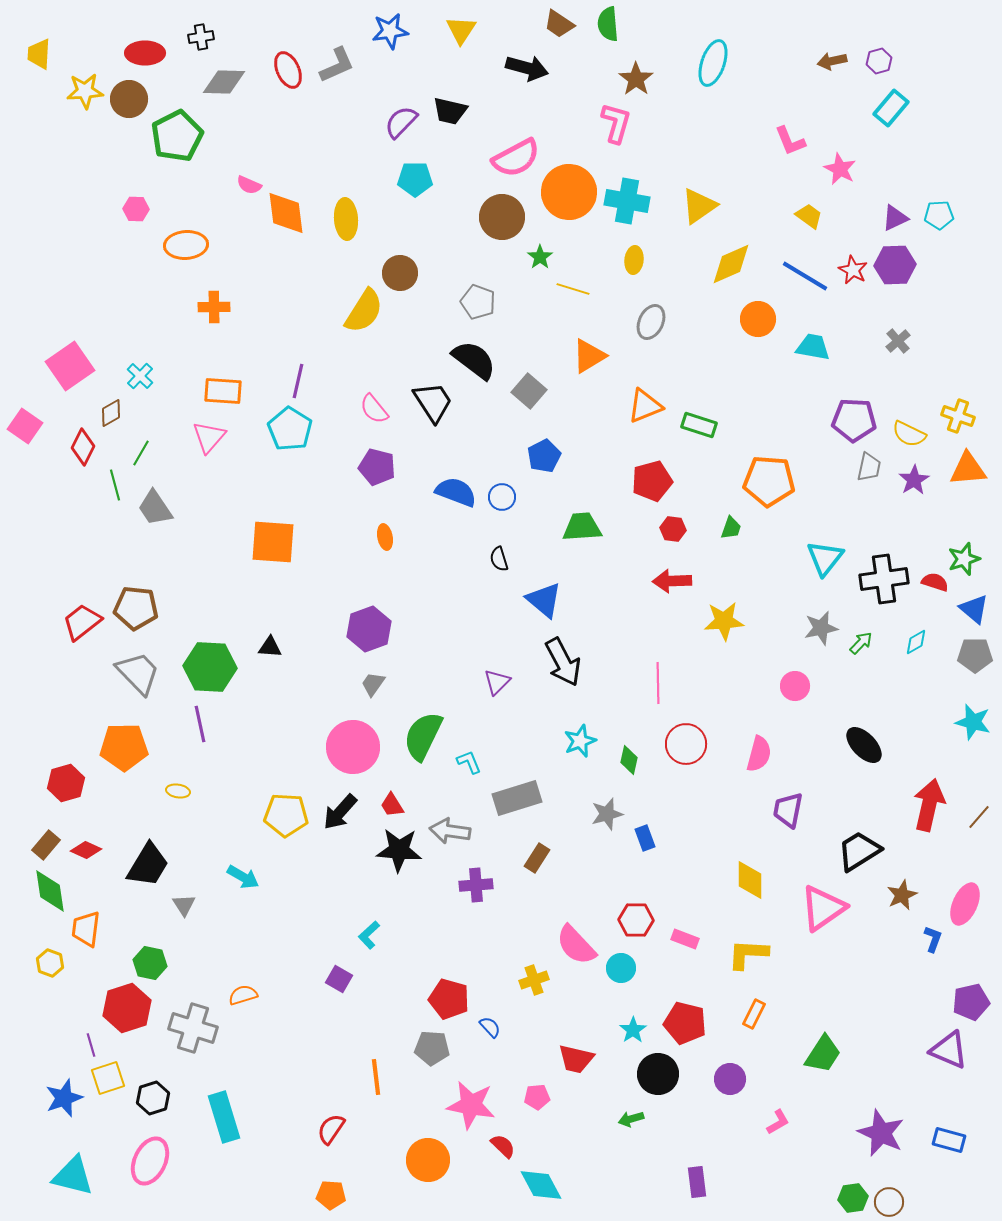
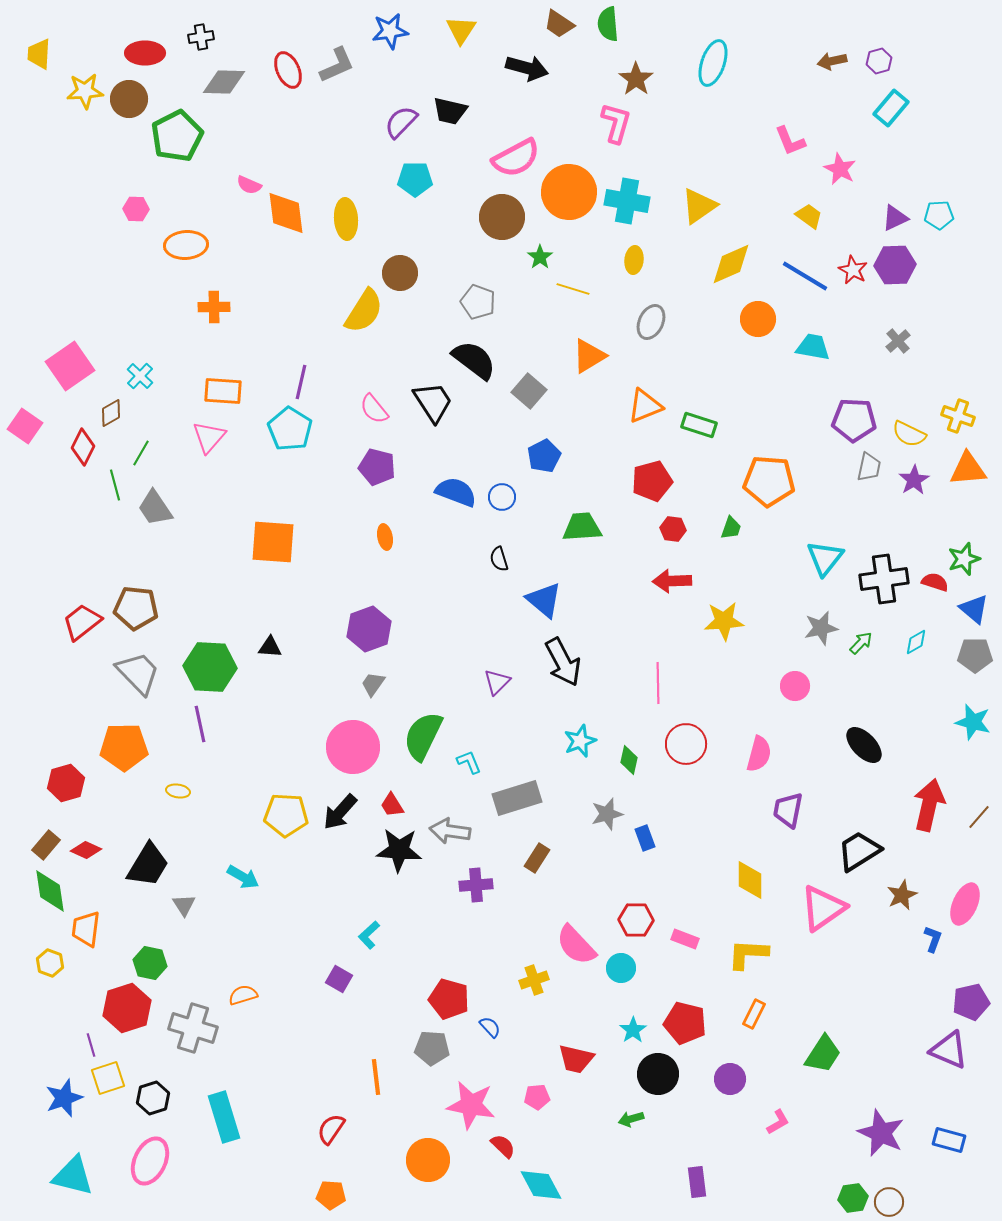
purple line at (298, 381): moved 3 px right, 1 px down
